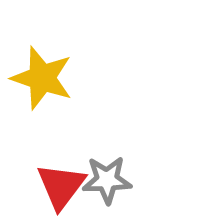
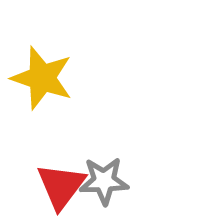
gray star: moved 3 px left, 1 px down
